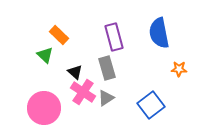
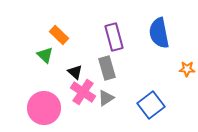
orange star: moved 8 px right
